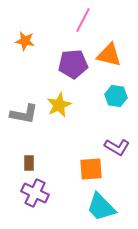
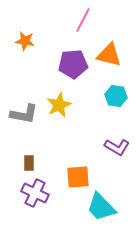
orange square: moved 13 px left, 8 px down
